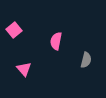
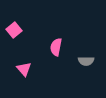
pink semicircle: moved 6 px down
gray semicircle: moved 1 px down; rotated 77 degrees clockwise
